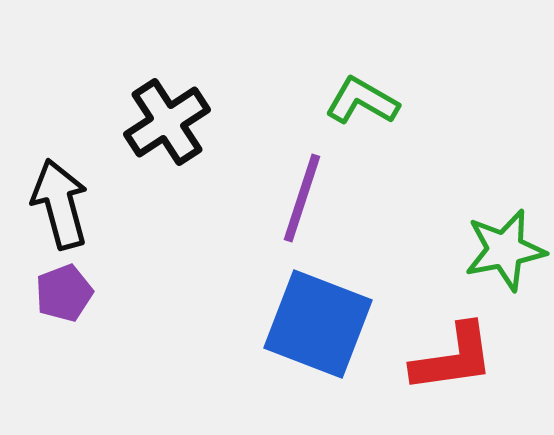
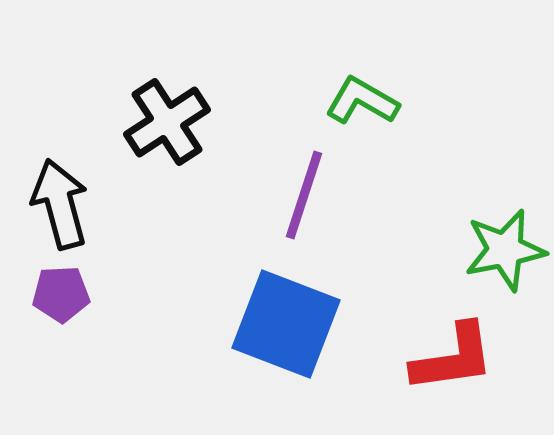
purple line: moved 2 px right, 3 px up
purple pentagon: moved 3 px left, 1 px down; rotated 18 degrees clockwise
blue square: moved 32 px left
